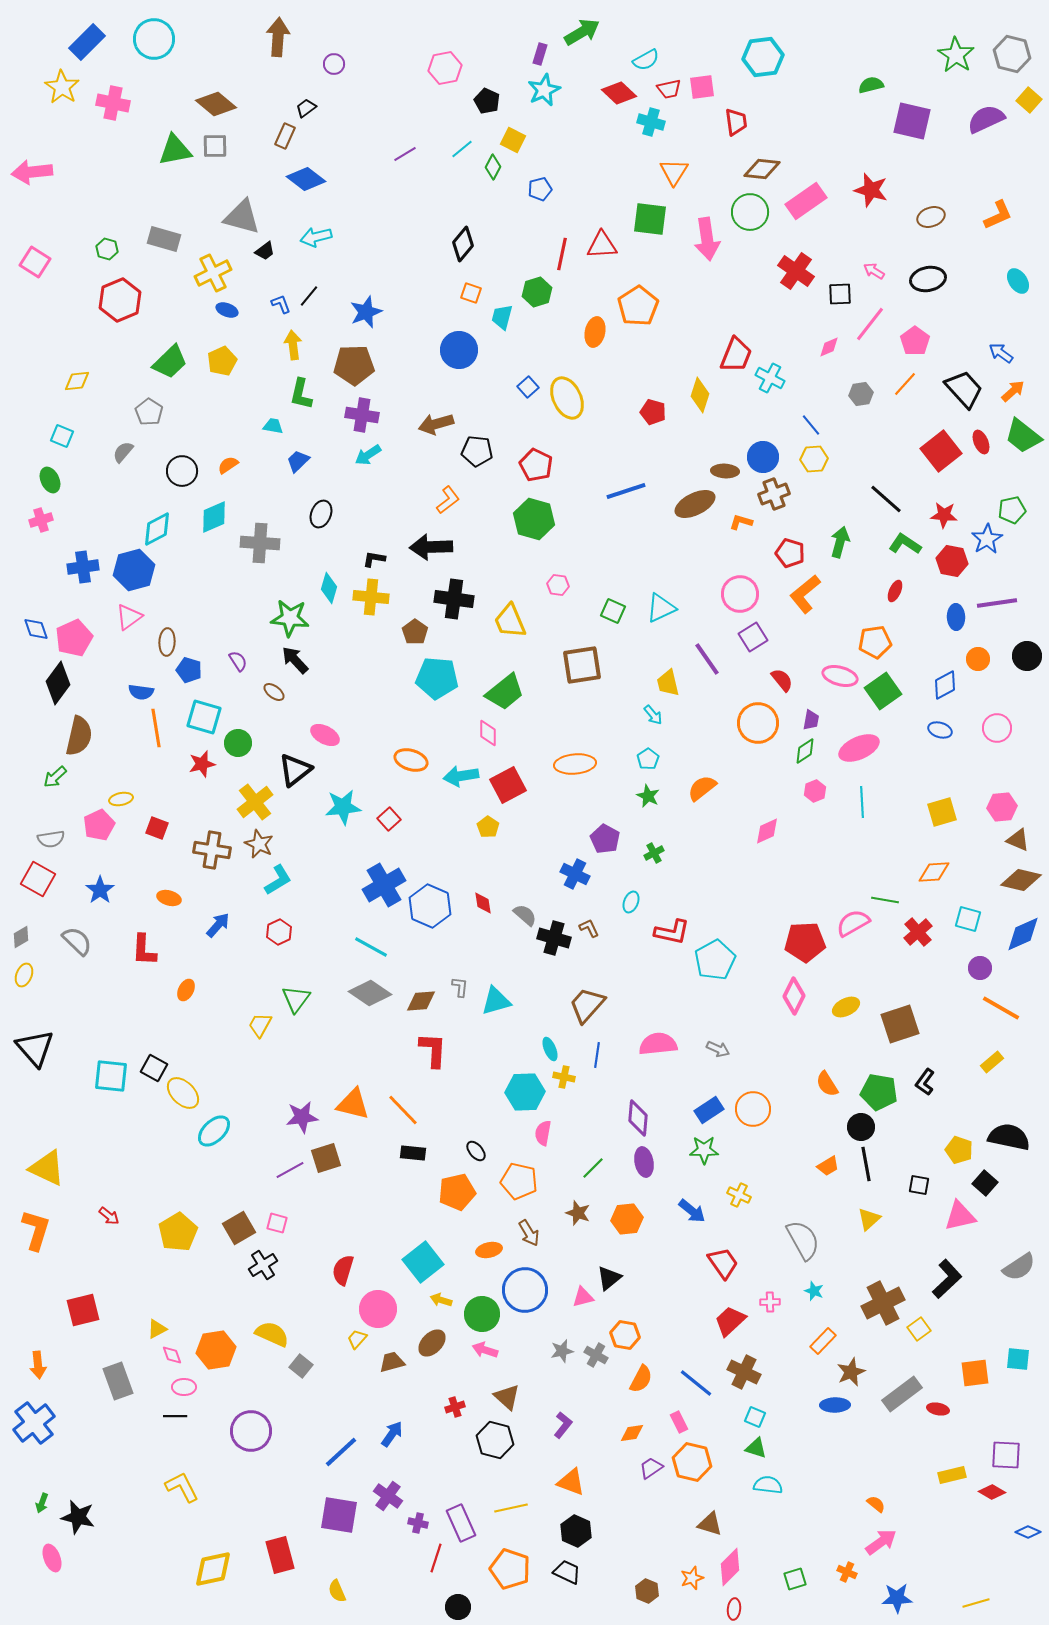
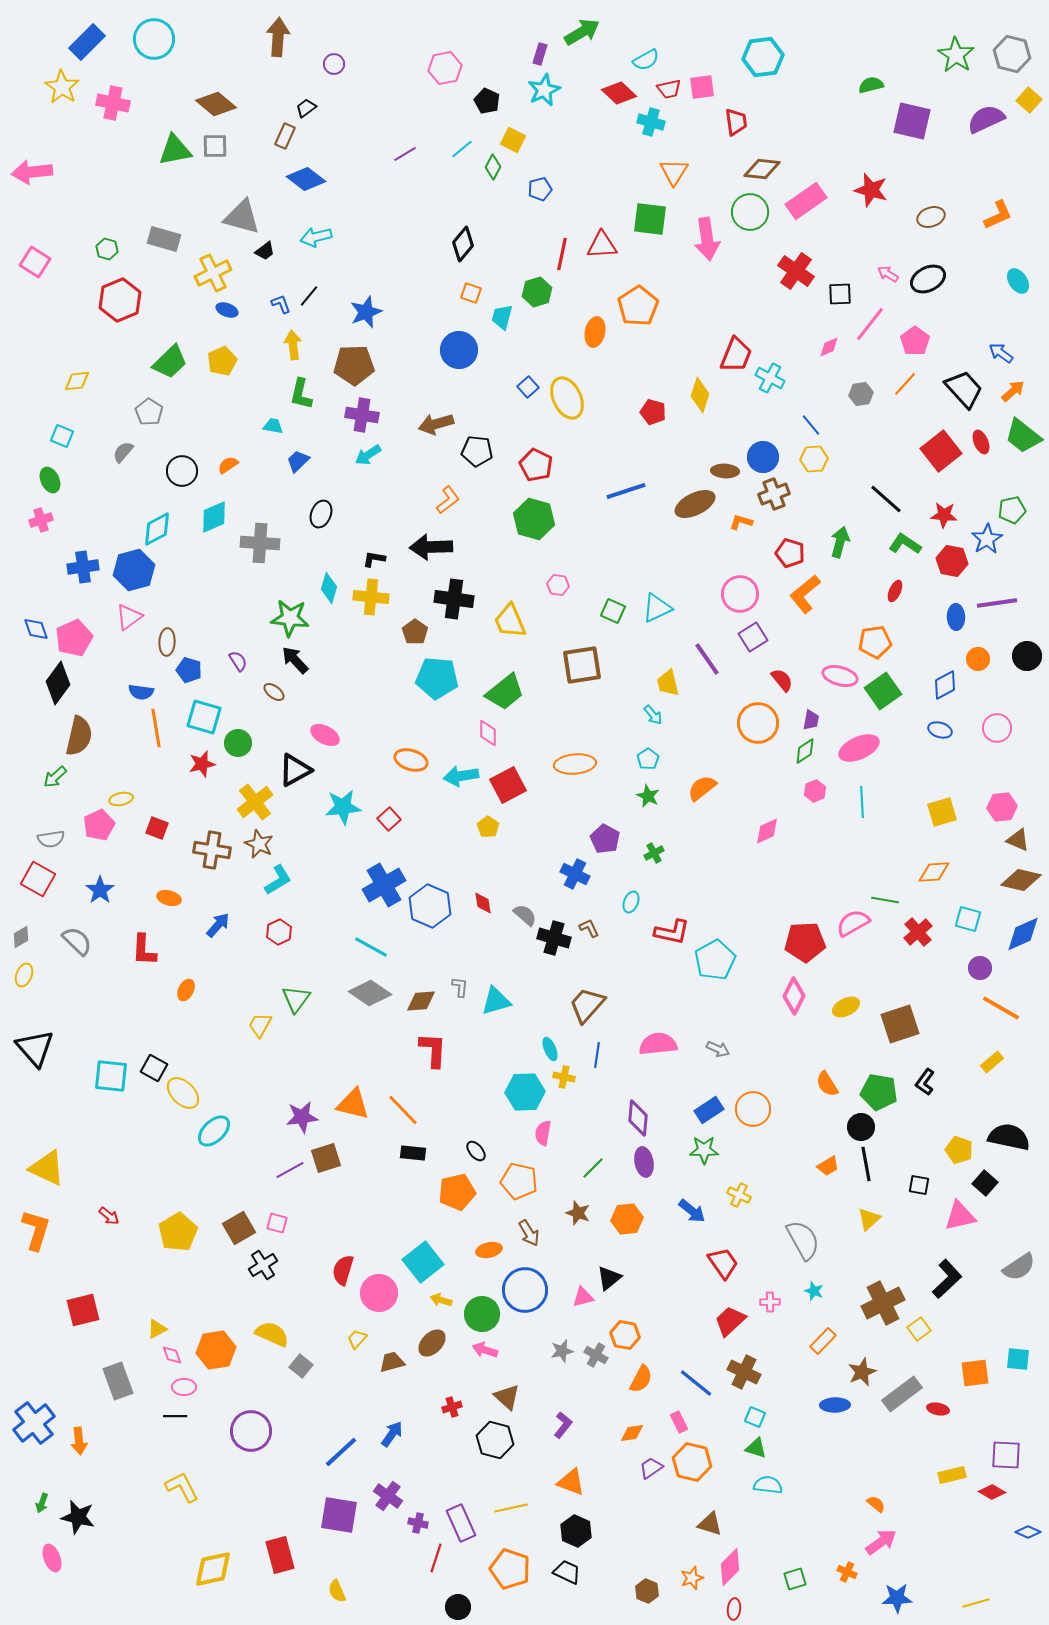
pink arrow at (874, 271): moved 14 px right, 3 px down
black ellipse at (928, 279): rotated 16 degrees counterclockwise
cyan triangle at (661, 608): moved 4 px left
black triangle at (295, 770): rotated 9 degrees clockwise
pink circle at (378, 1309): moved 1 px right, 16 px up
orange arrow at (38, 1365): moved 41 px right, 76 px down
brown star at (851, 1372): moved 11 px right
red cross at (455, 1407): moved 3 px left
